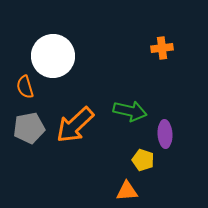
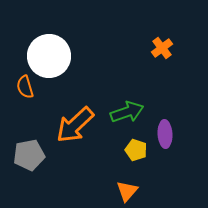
orange cross: rotated 30 degrees counterclockwise
white circle: moved 4 px left
green arrow: moved 3 px left, 1 px down; rotated 32 degrees counterclockwise
gray pentagon: moved 27 px down
yellow pentagon: moved 7 px left, 10 px up
orange triangle: rotated 45 degrees counterclockwise
